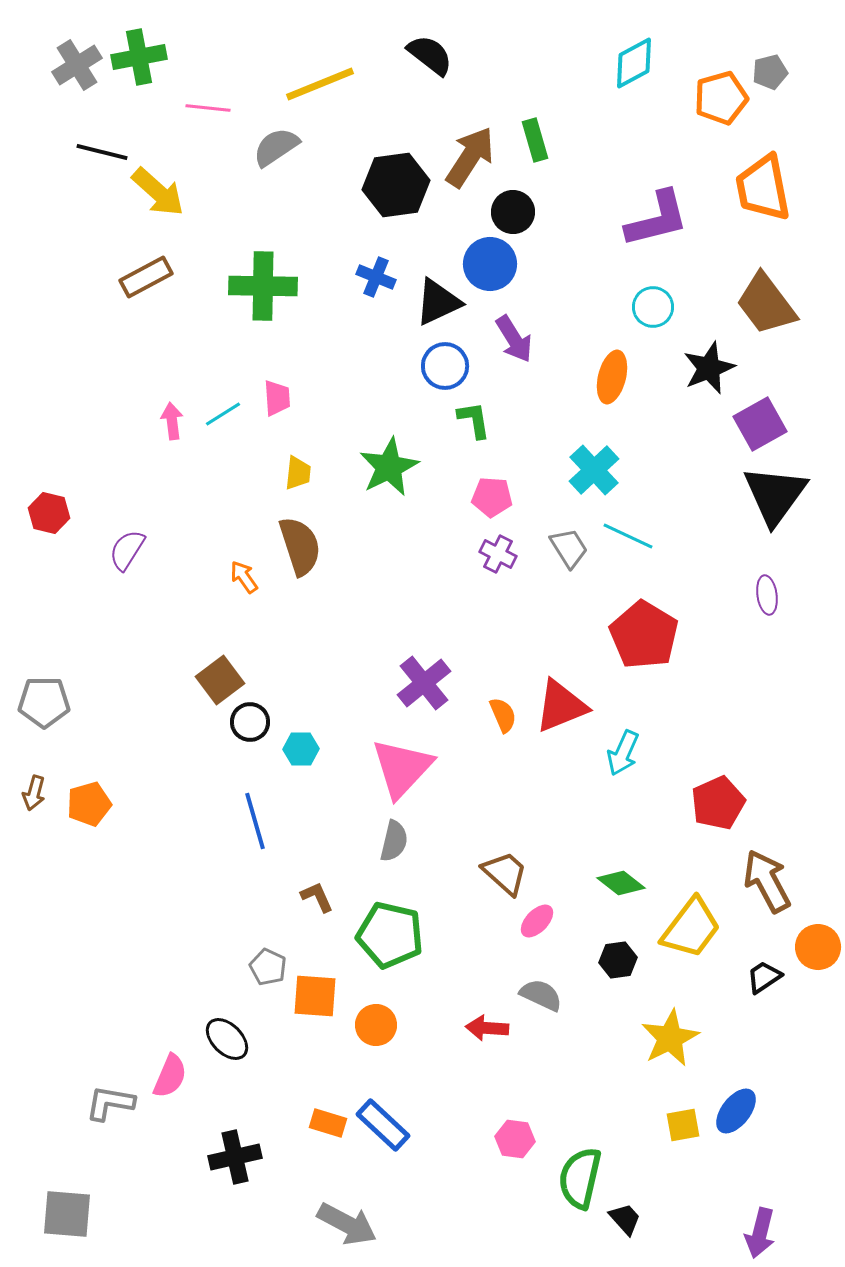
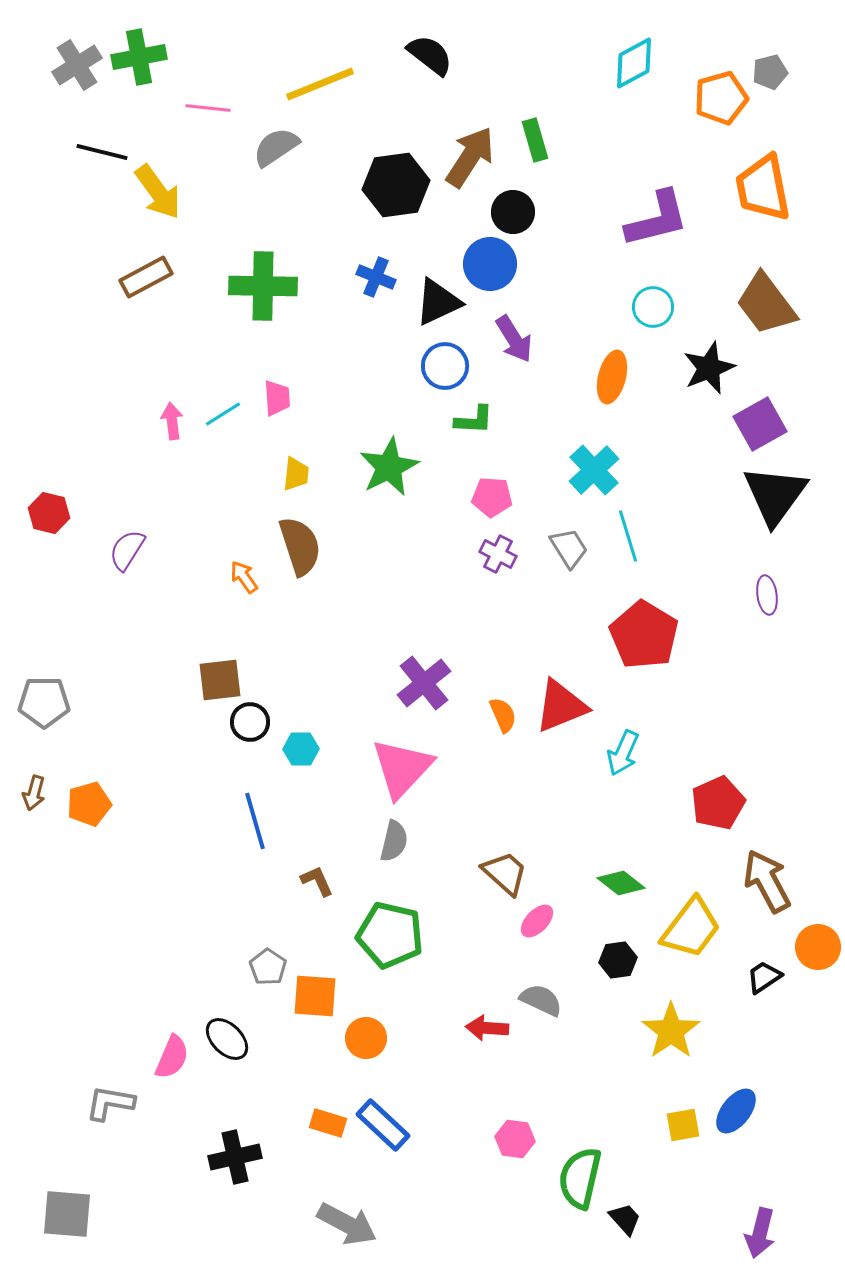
yellow arrow at (158, 192): rotated 12 degrees clockwise
green L-shape at (474, 420): rotated 102 degrees clockwise
yellow trapezoid at (298, 473): moved 2 px left, 1 px down
cyan line at (628, 536): rotated 48 degrees clockwise
brown square at (220, 680): rotated 30 degrees clockwise
brown L-shape at (317, 897): moved 16 px up
gray pentagon at (268, 967): rotated 9 degrees clockwise
gray semicircle at (541, 995): moved 5 px down
orange circle at (376, 1025): moved 10 px left, 13 px down
yellow star at (670, 1038): moved 1 px right, 7 px up; rotated 8 degrees counterclockwise
pink semicircle at (170, 1076): moved 2 px right, 19 px up
